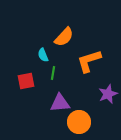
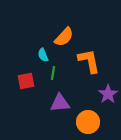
orange L-shape: rotated 96 degrees clockwise
purple star: rotated 12 degrees counterclockwise
orange circle: moved 9 px right
